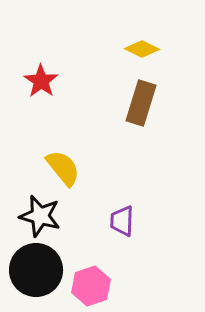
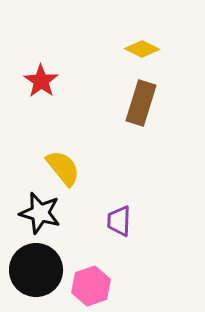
black star: moved 3 px up
purple trapezoid: moved 3 px left
